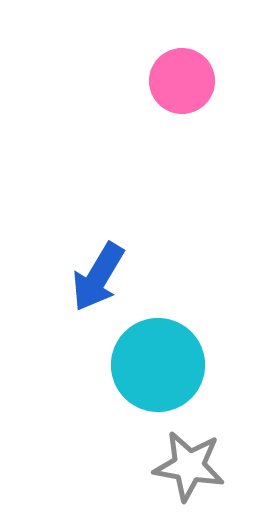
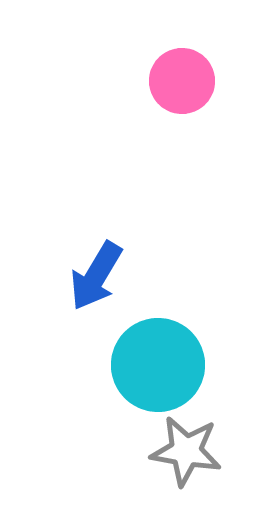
blue arrow: moved 2 px left, 1 px up
gray star: moved 3 px left, 15 px up
